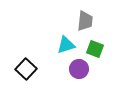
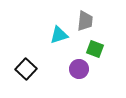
cyan triangle: moved 7 px left, 10 px up
